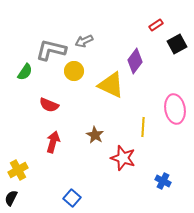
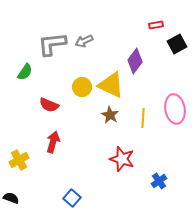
red rectangle: rotated 24 degrees clockwise
gray L-shape: moved 1 px right, 6 px up; rotated 20 degrees counterclockwise
yellow circle: moved 8 px right, 16 px down
yellow line: moved 9 px up
brown star: moved 15 px right, 20 px up
red star: moved 1 px left, 1 px down
yellow cross: moved 1 px right, 10 px up
blue cross: moved 4 px left; rotated 28 degrees clockwise
black semicircle: rotated 84 degrees clockwise
